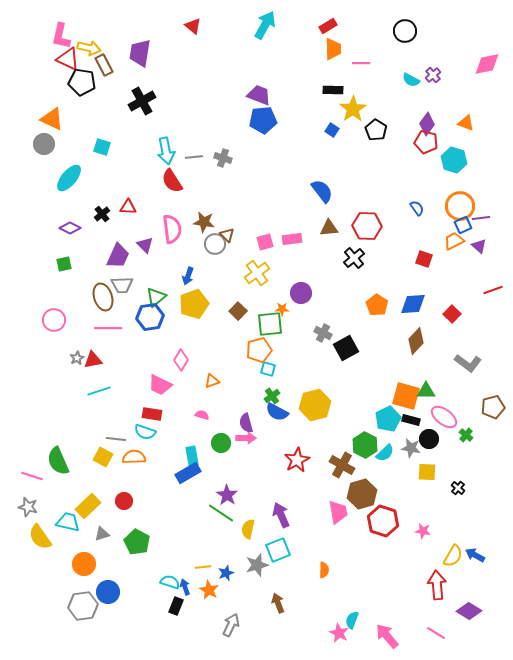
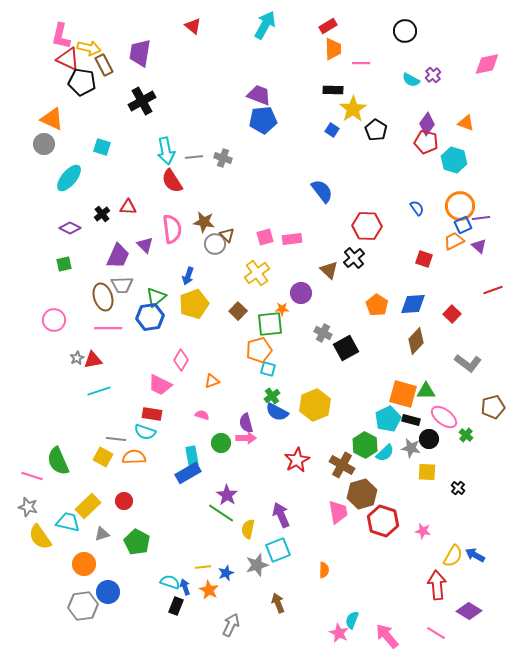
brown triangle at (329, 228): moved 42 px down; rotated 48 degrees clockwise
pink square at (265, 242): moved 5 px up
orange square at (406, 396): moved 3 px left, 2 px up
yellow hexagon at (315, 405): rotated 8 degrees counterclockwise
